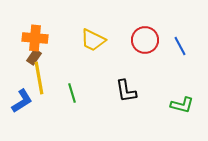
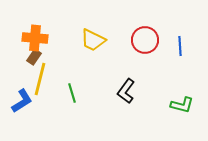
blue line: rotated 24 degrees clockwise
yellow line: moved 1 px right, 1 px down; rotated 24 degrees clockwise
black L-shape: rotated 45 degrees clockwise
